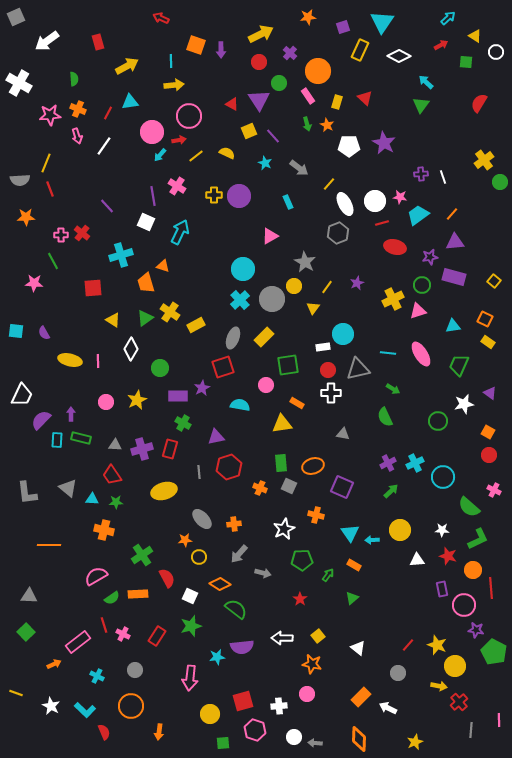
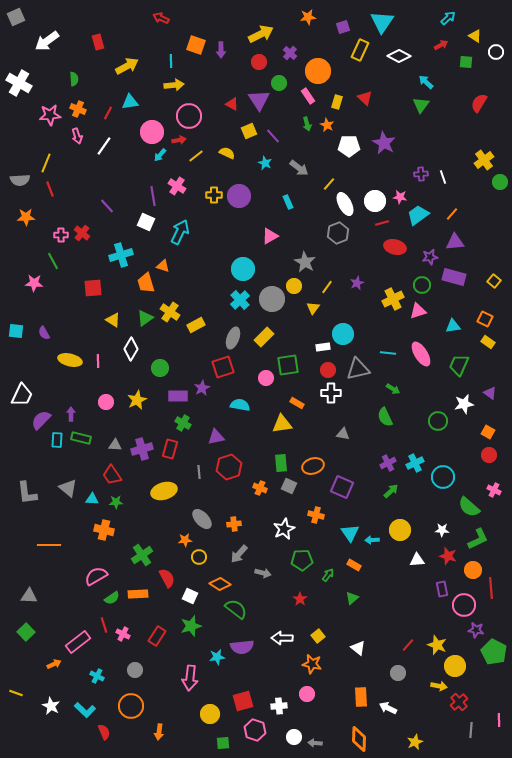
pink circle at (266, 385): moved 7 px up
orange rectangle at (361, 697): rotated 48 degrees counterclockwise
